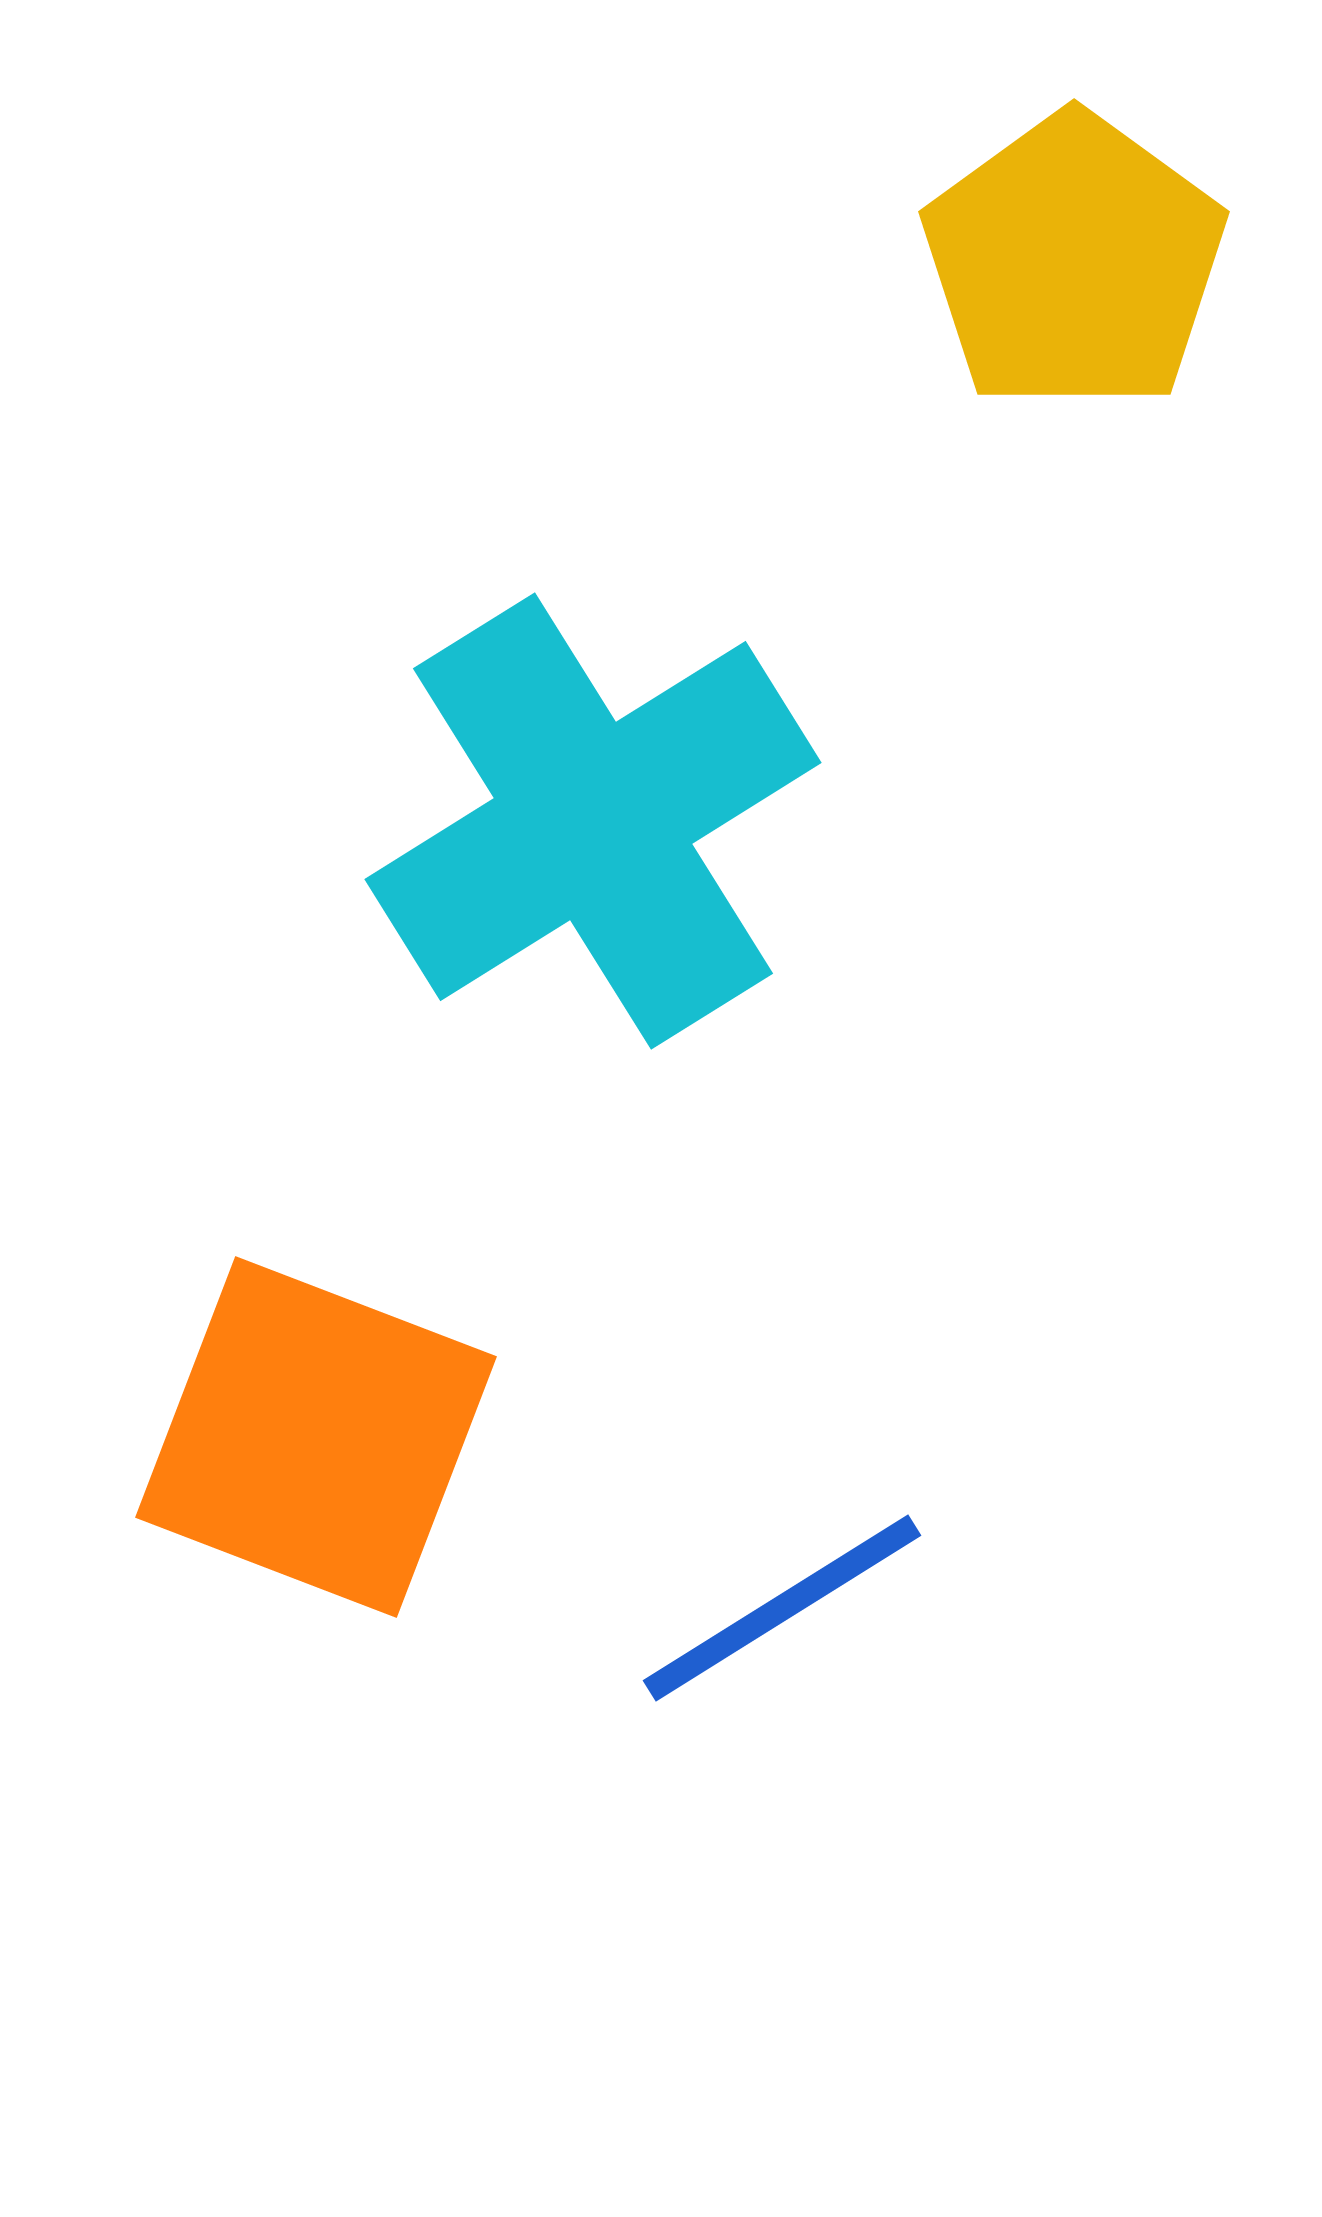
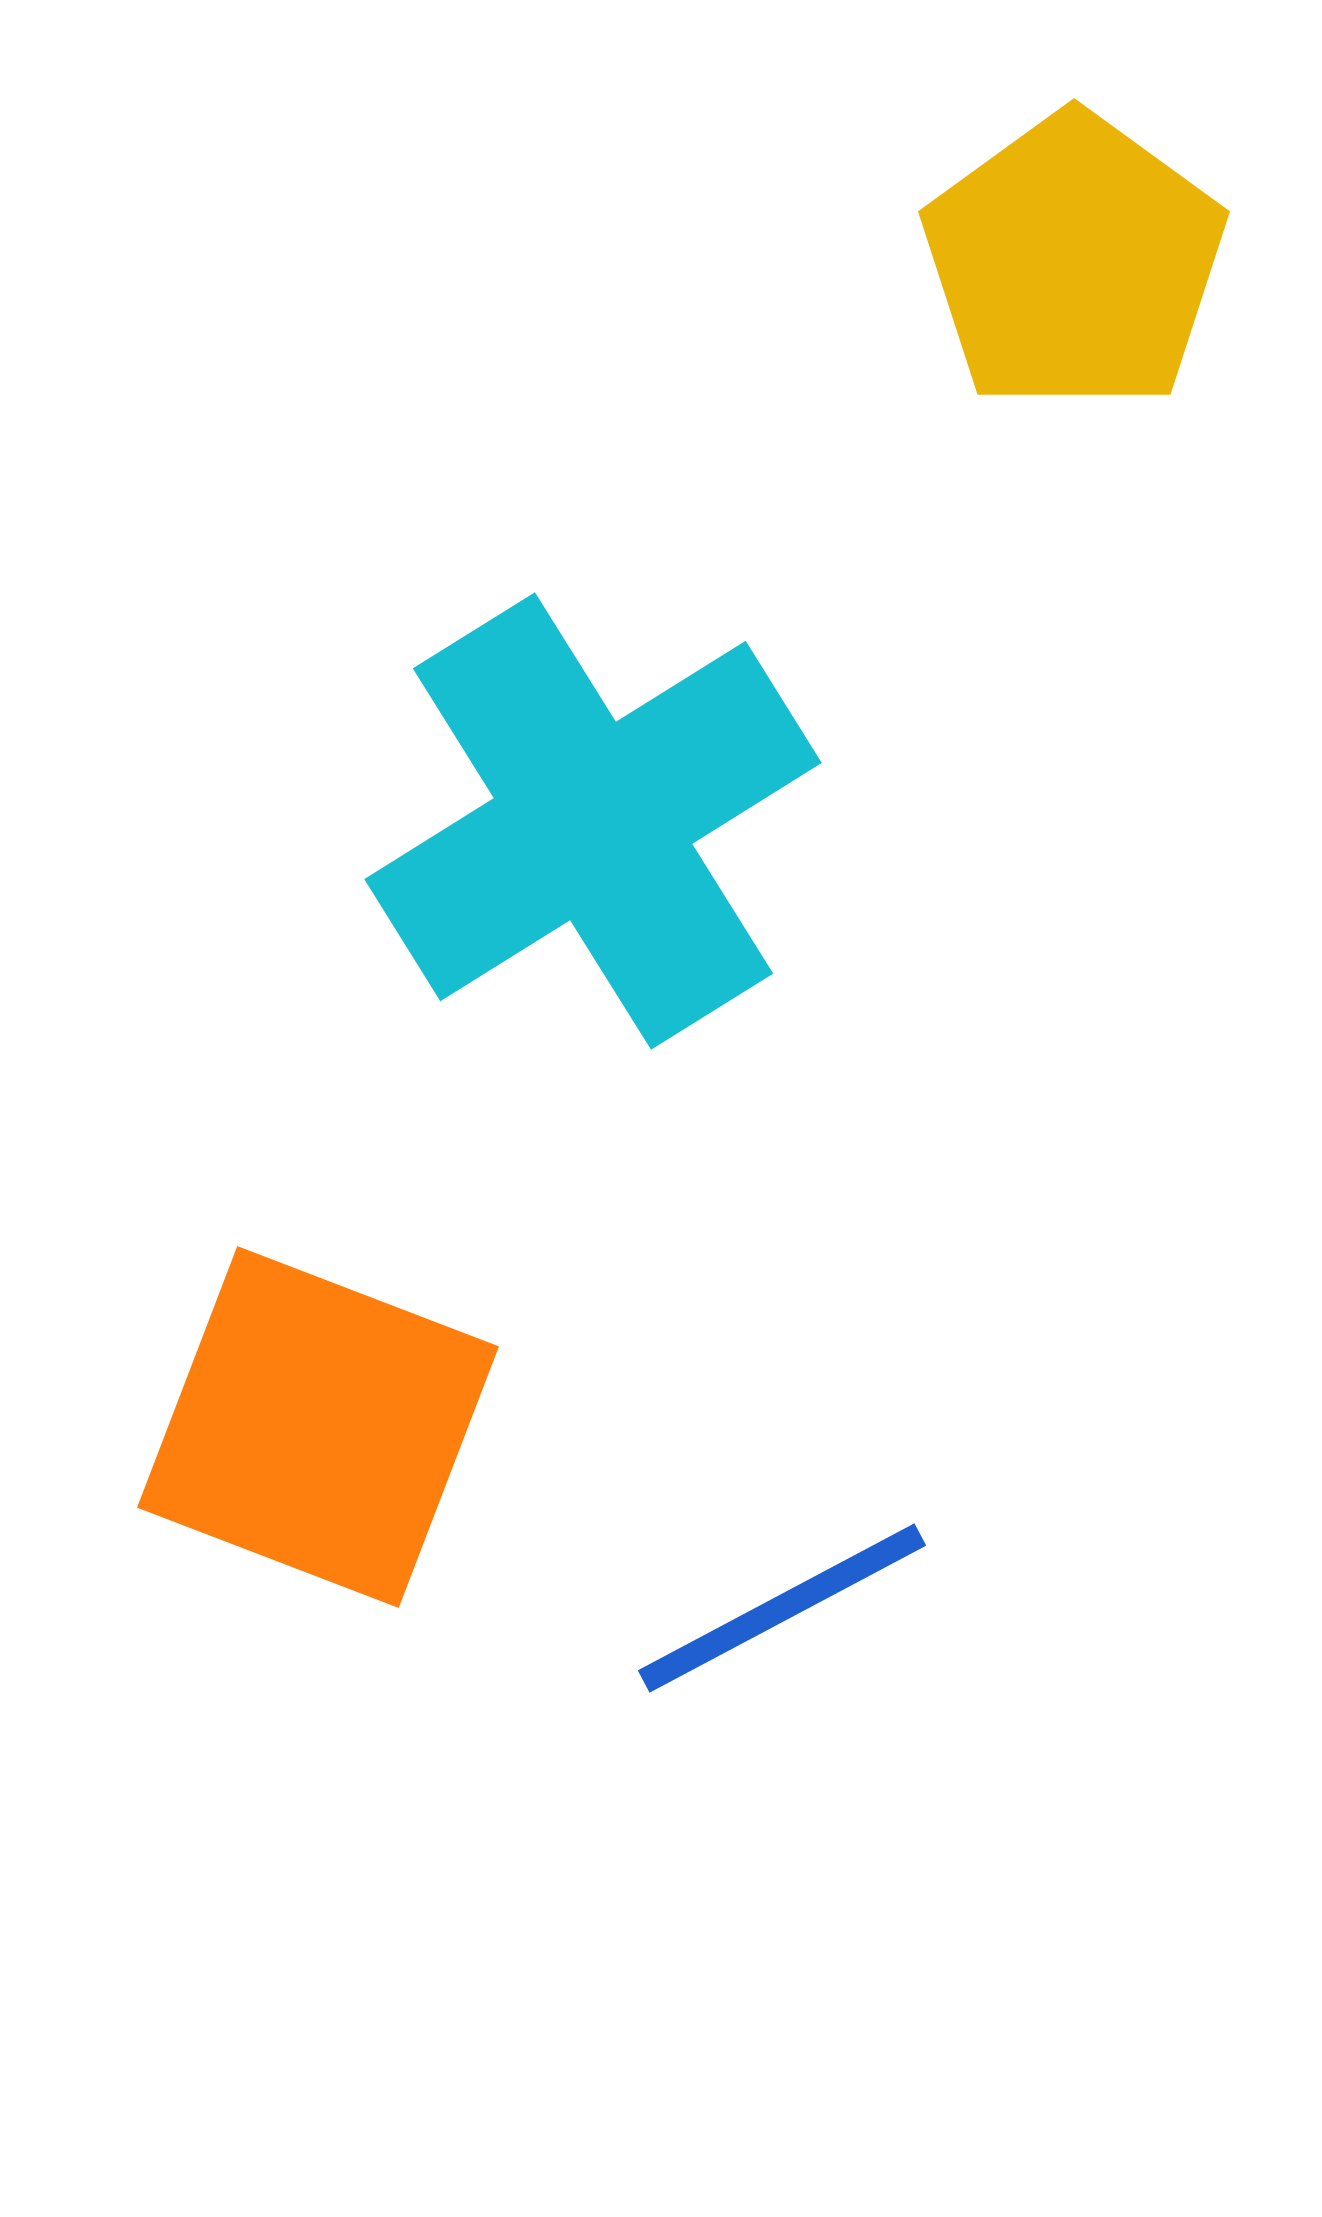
orange square: moved 2 px right, 10 px up
blue line: rotated 4 degrees clockwise
